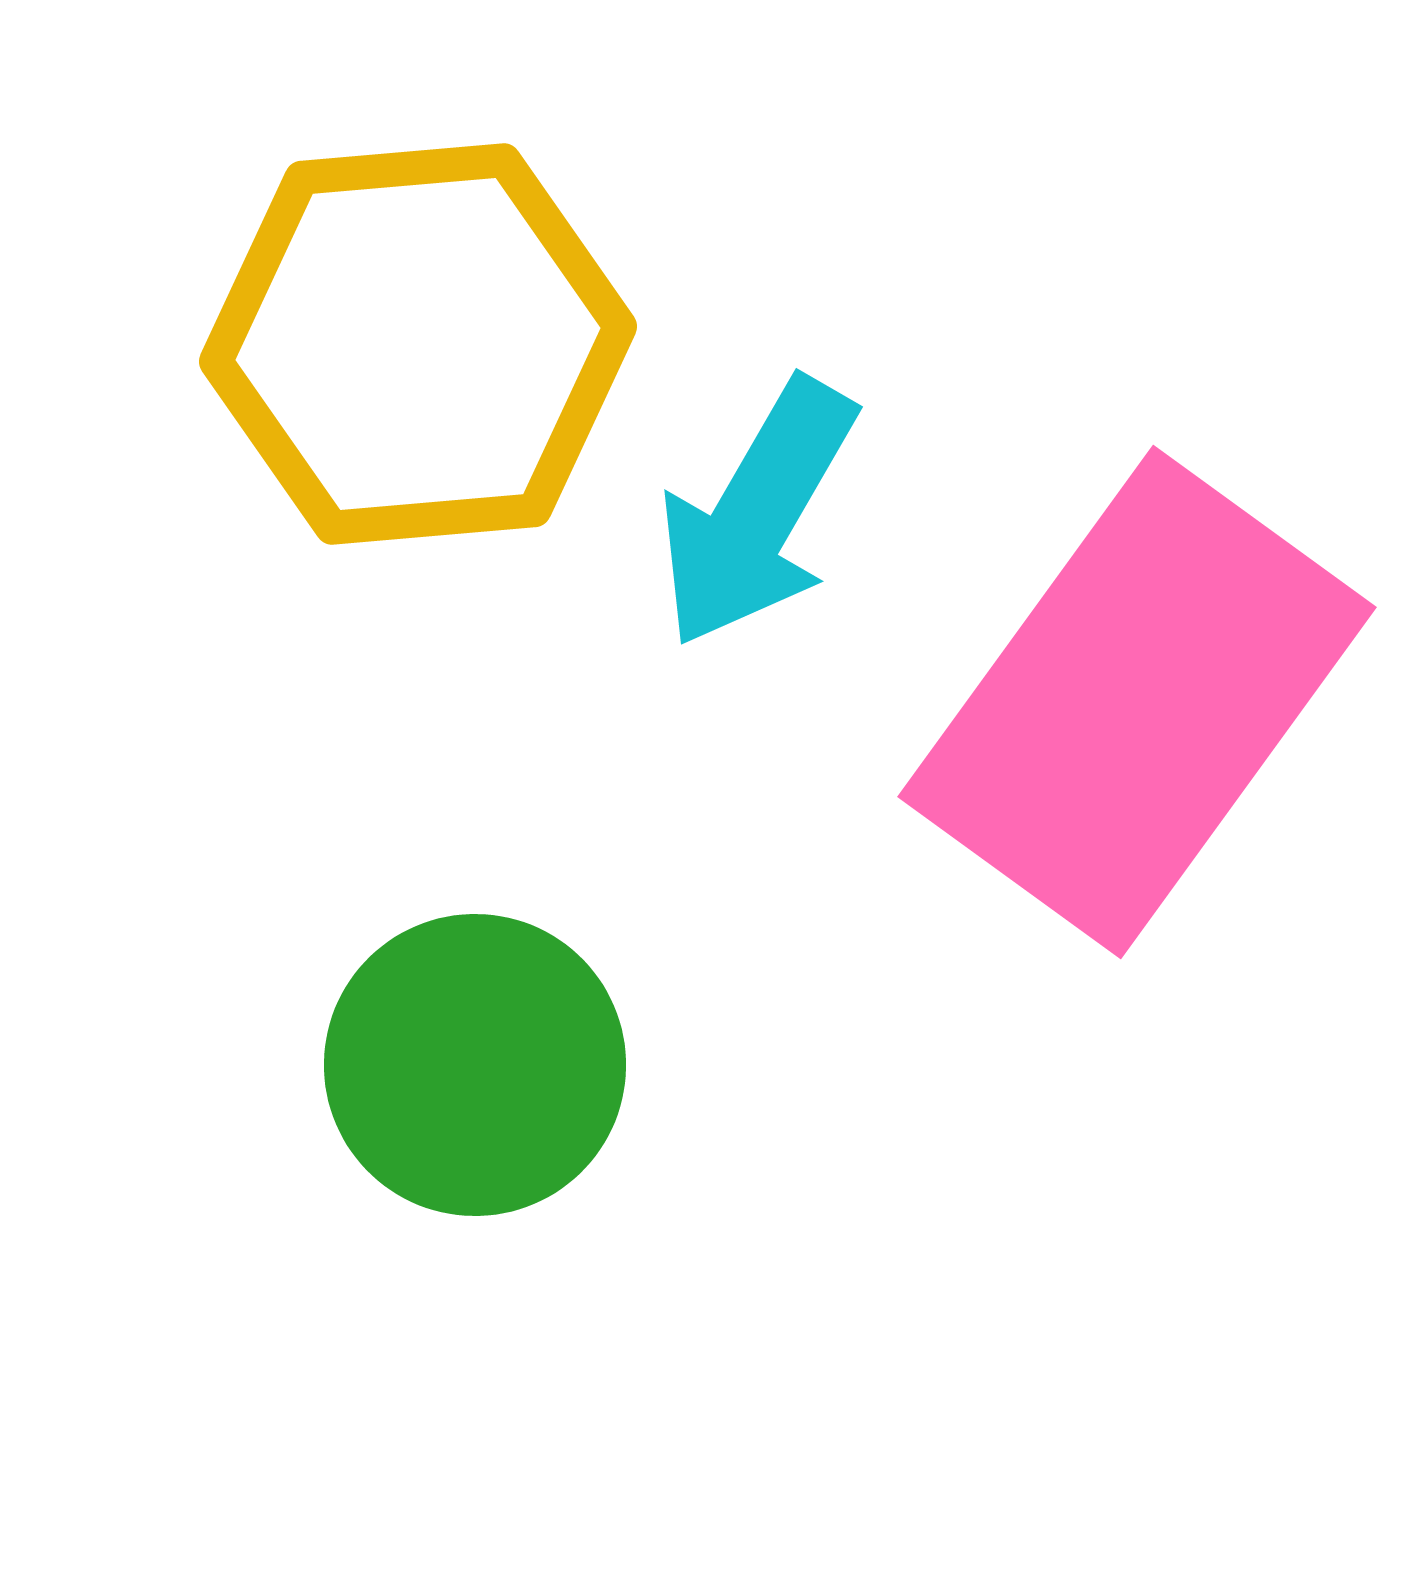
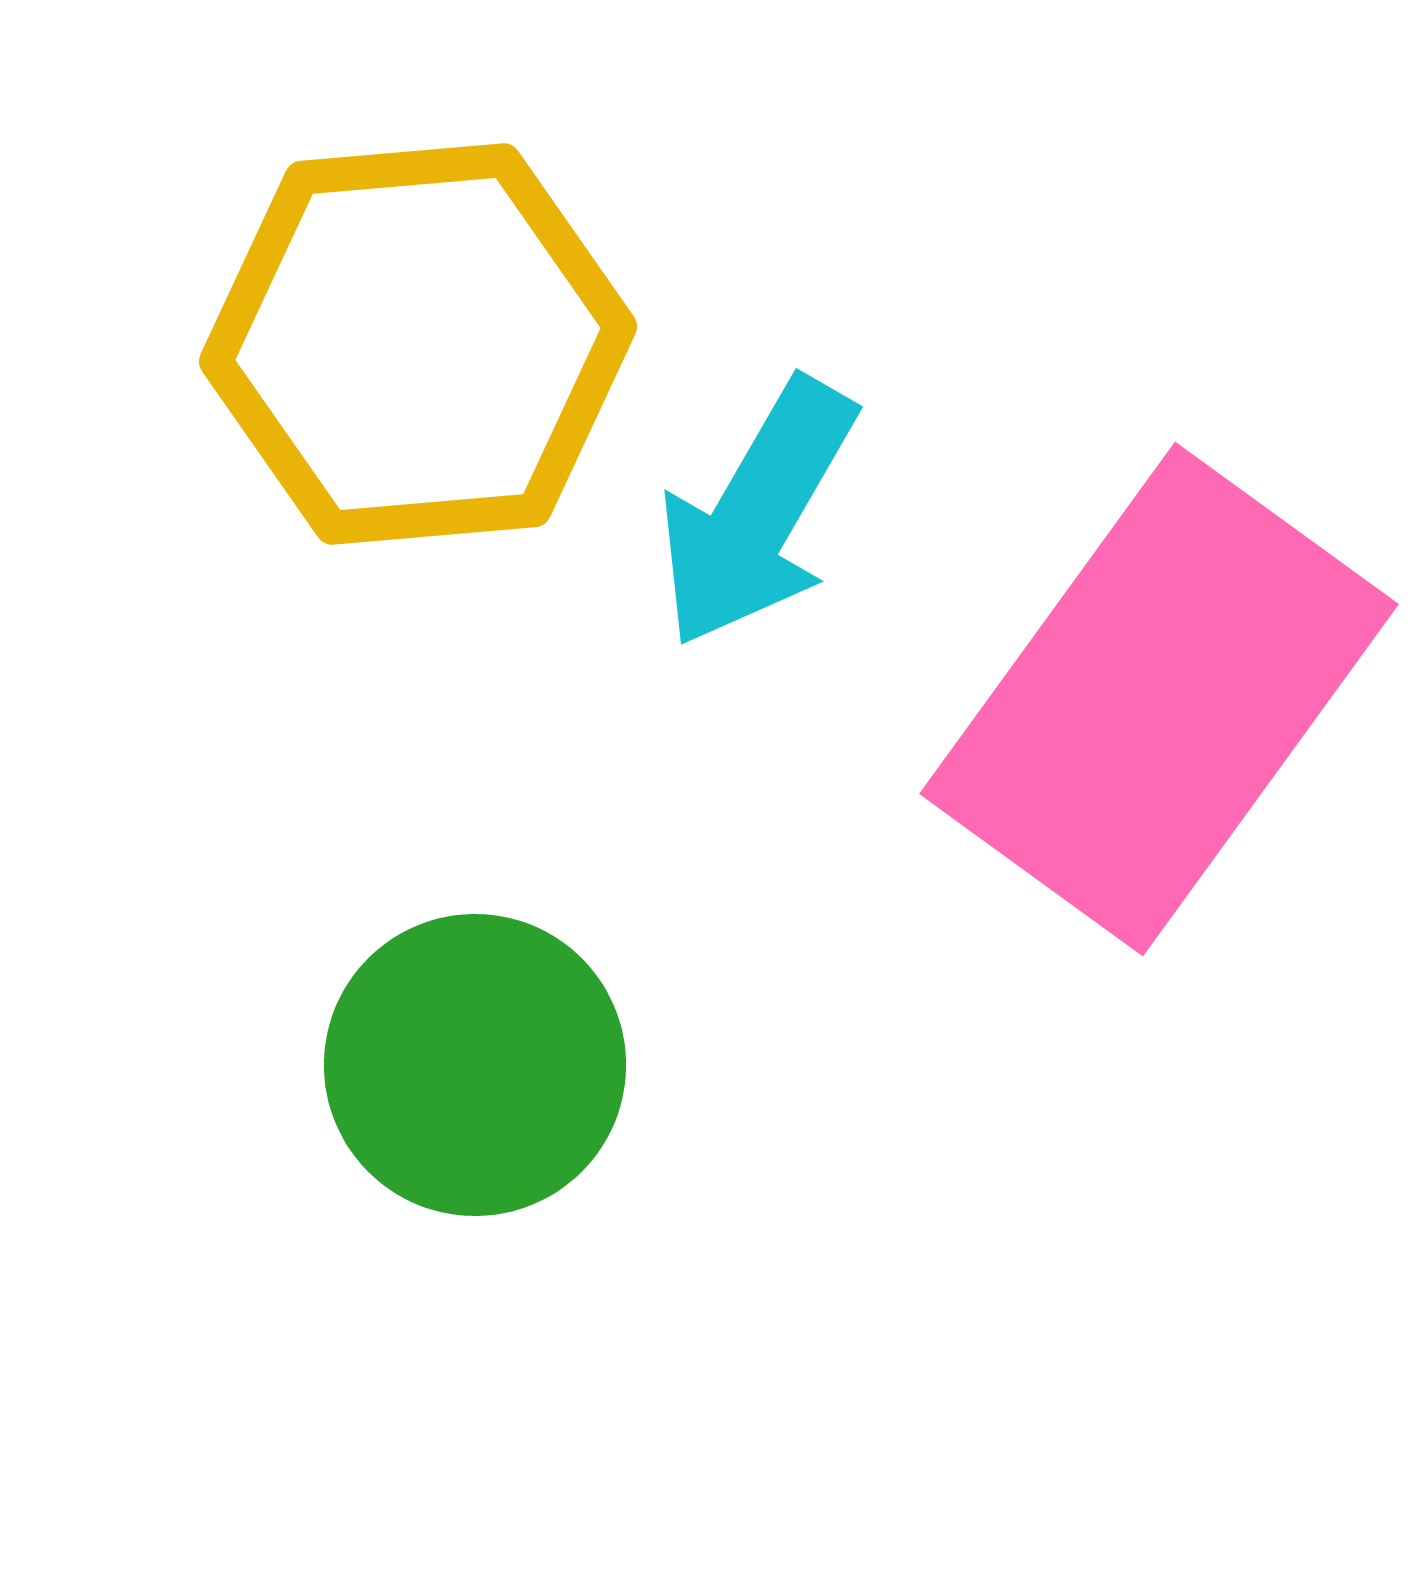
pink rectangle: moved 22 px right, 3 px up
